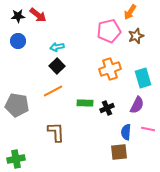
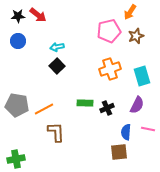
cyan rectangle: moved 1 px left, 2 px up
orange line: moved 9 px left, 18 px down
